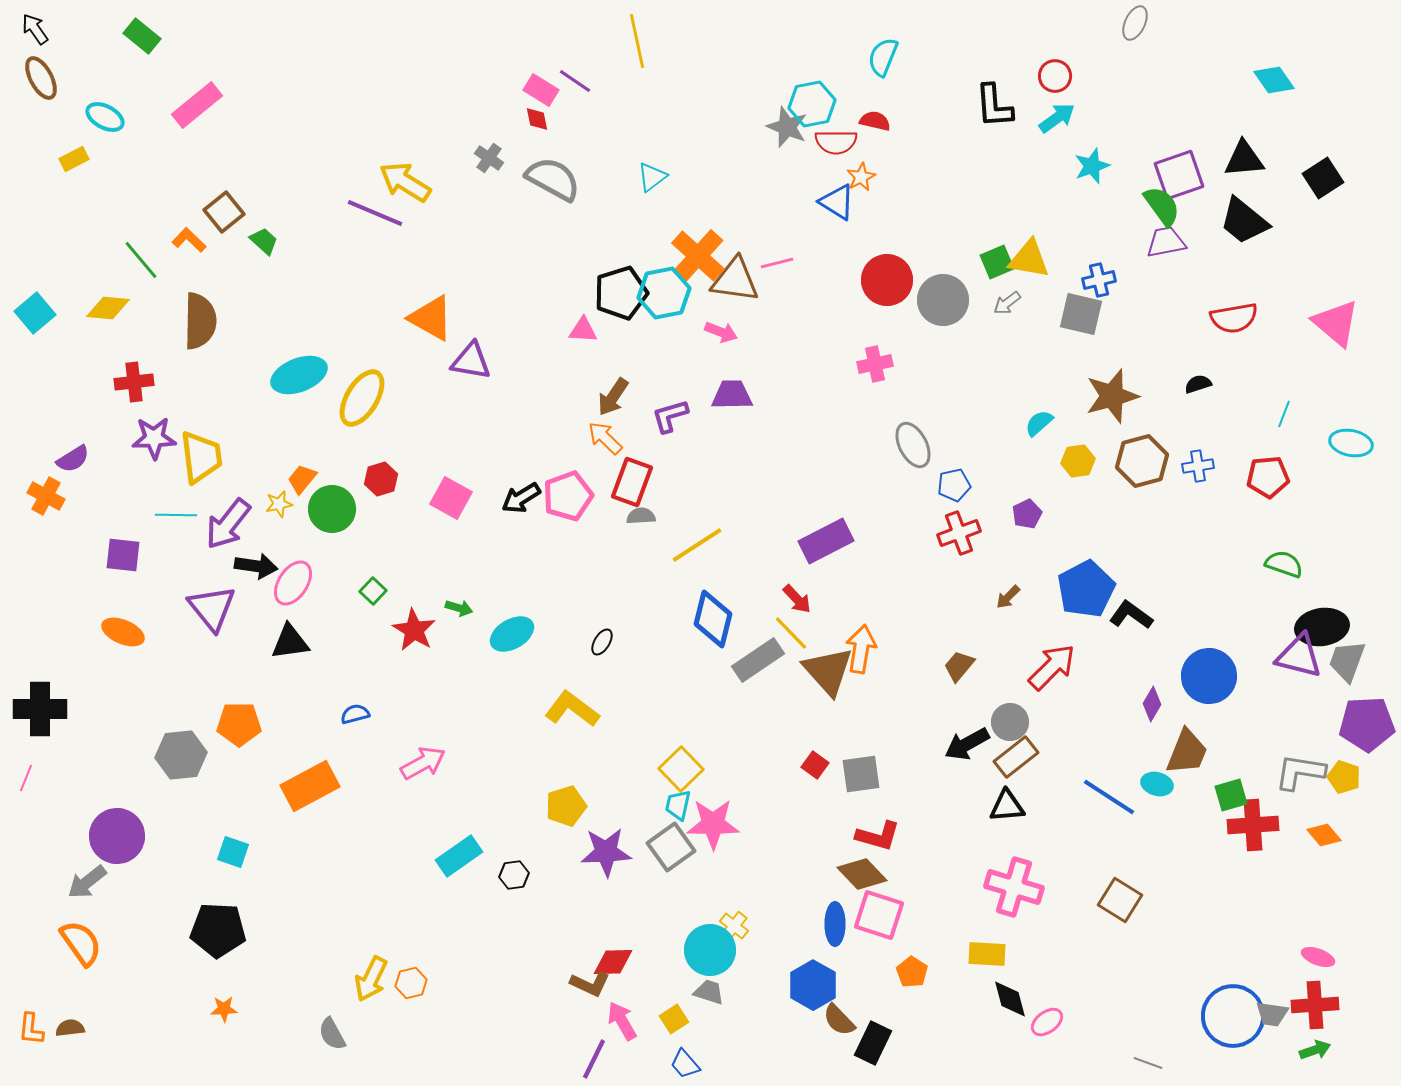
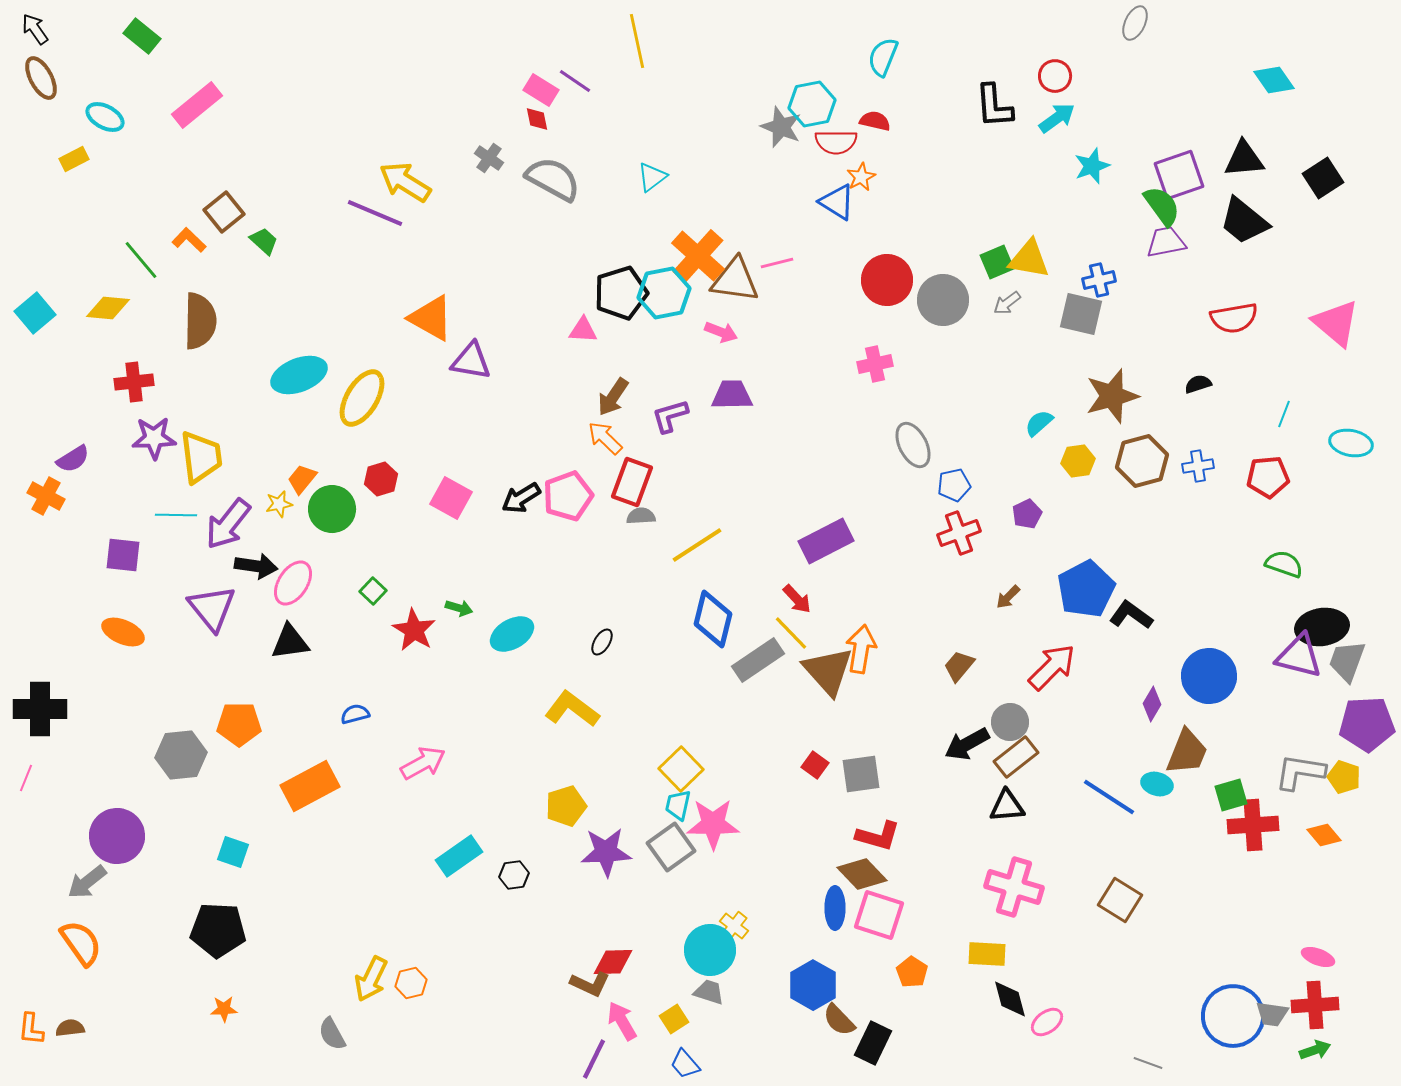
gray star at (787, 127): moved 6 px left
blue ellipse at (835, 924): moved 16 px up
